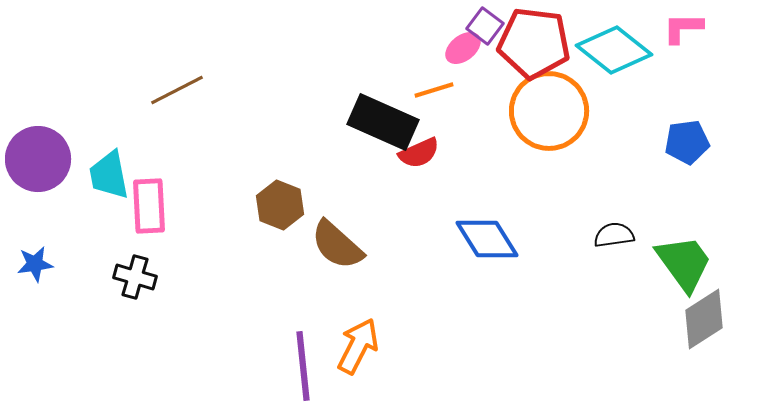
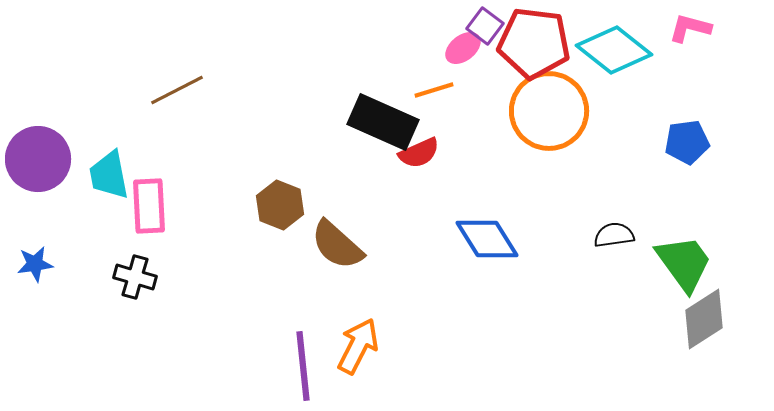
pink L-shape: moved 7 px right; rotated 15 degrees clockwise
